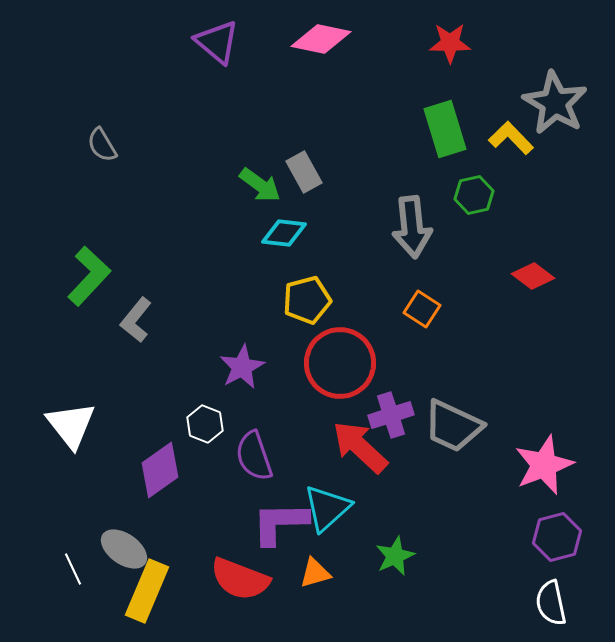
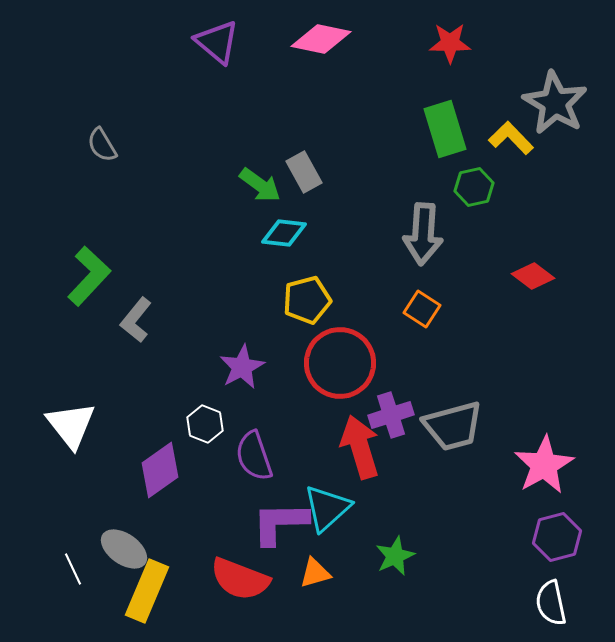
green hexagon: moved 8 px up
gray arrow: moved 11 px right, 7 px down; rotated 10 degrees clockwise
gray trapezoid: rotated 40 degrees counterclockwise
red arrow: rotated 30 degrees clockwise
pink star: rotated 8 degrees counterclockwise
